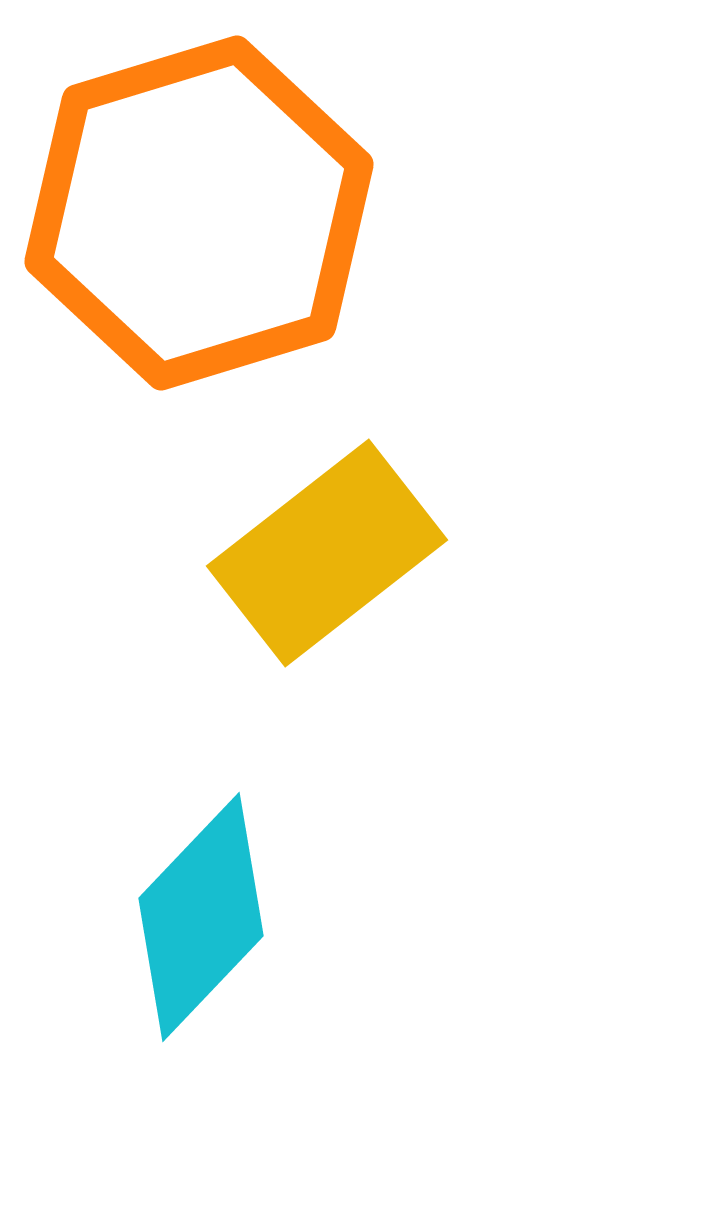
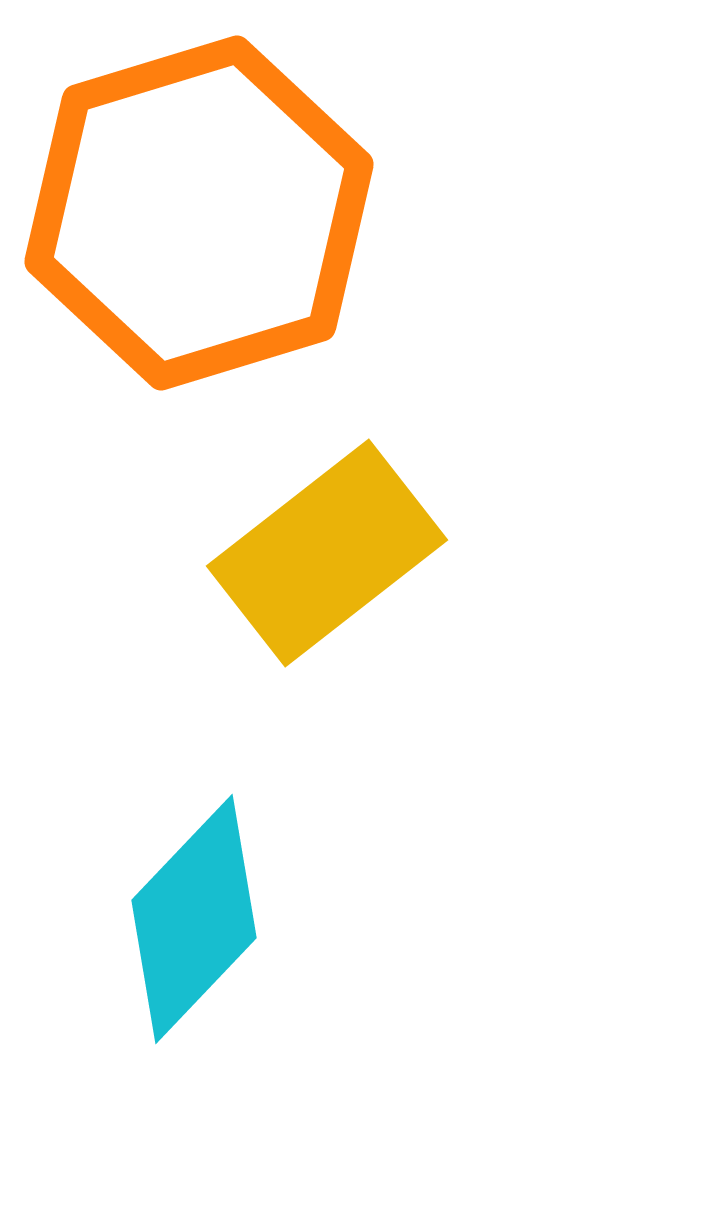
cyan diamond: moved 7 px left, 2 px down
